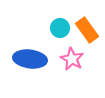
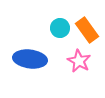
pink star: moved 7 px right, 2 px down
